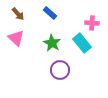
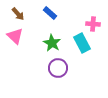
pink cross: moved 1 px right, 1 px down
pink triangle: moved 1 px left, 2 px up
cyan rectangle: rotated 12 degrees clockwise
purple circle: moved 2 px left, 2 px up
